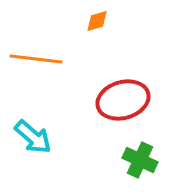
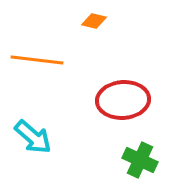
orange diamond: moved 3 px left; rotated 30 degrees clockwise
orange line: moved 1 px right, 1 px down
red ellipse: rotated 12 degrees clockwise
